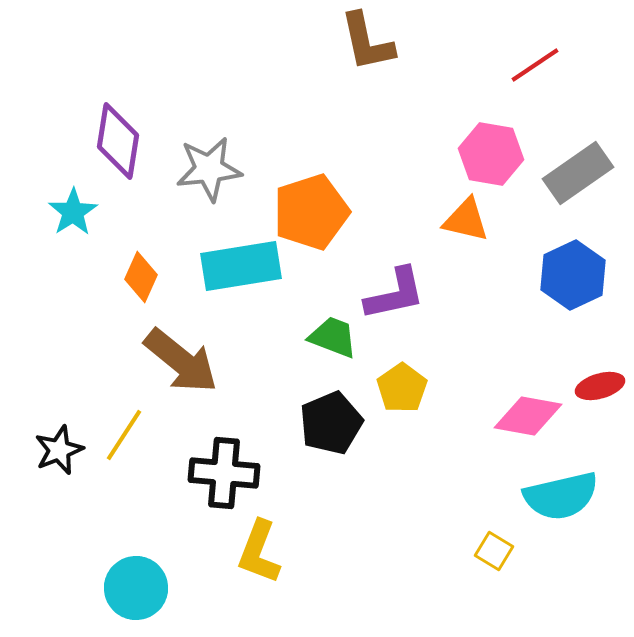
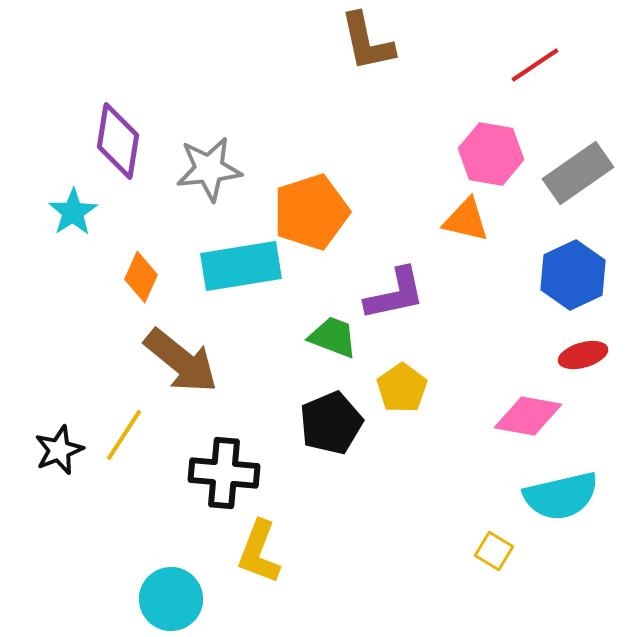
red ellipse: moved 17 px left, 31 px up
cyan circle: moved 35 px right, 11 px down
